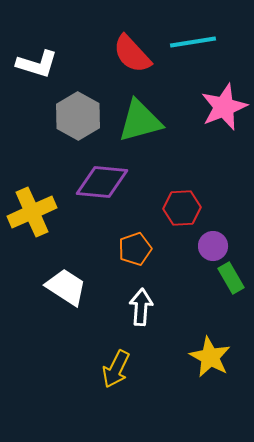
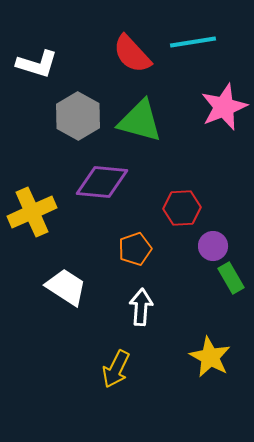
green triangle: rotated 30 degrees clockwise
